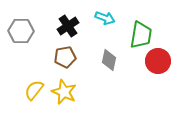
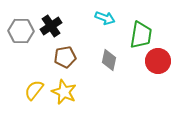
black cross: moved 17 px left
